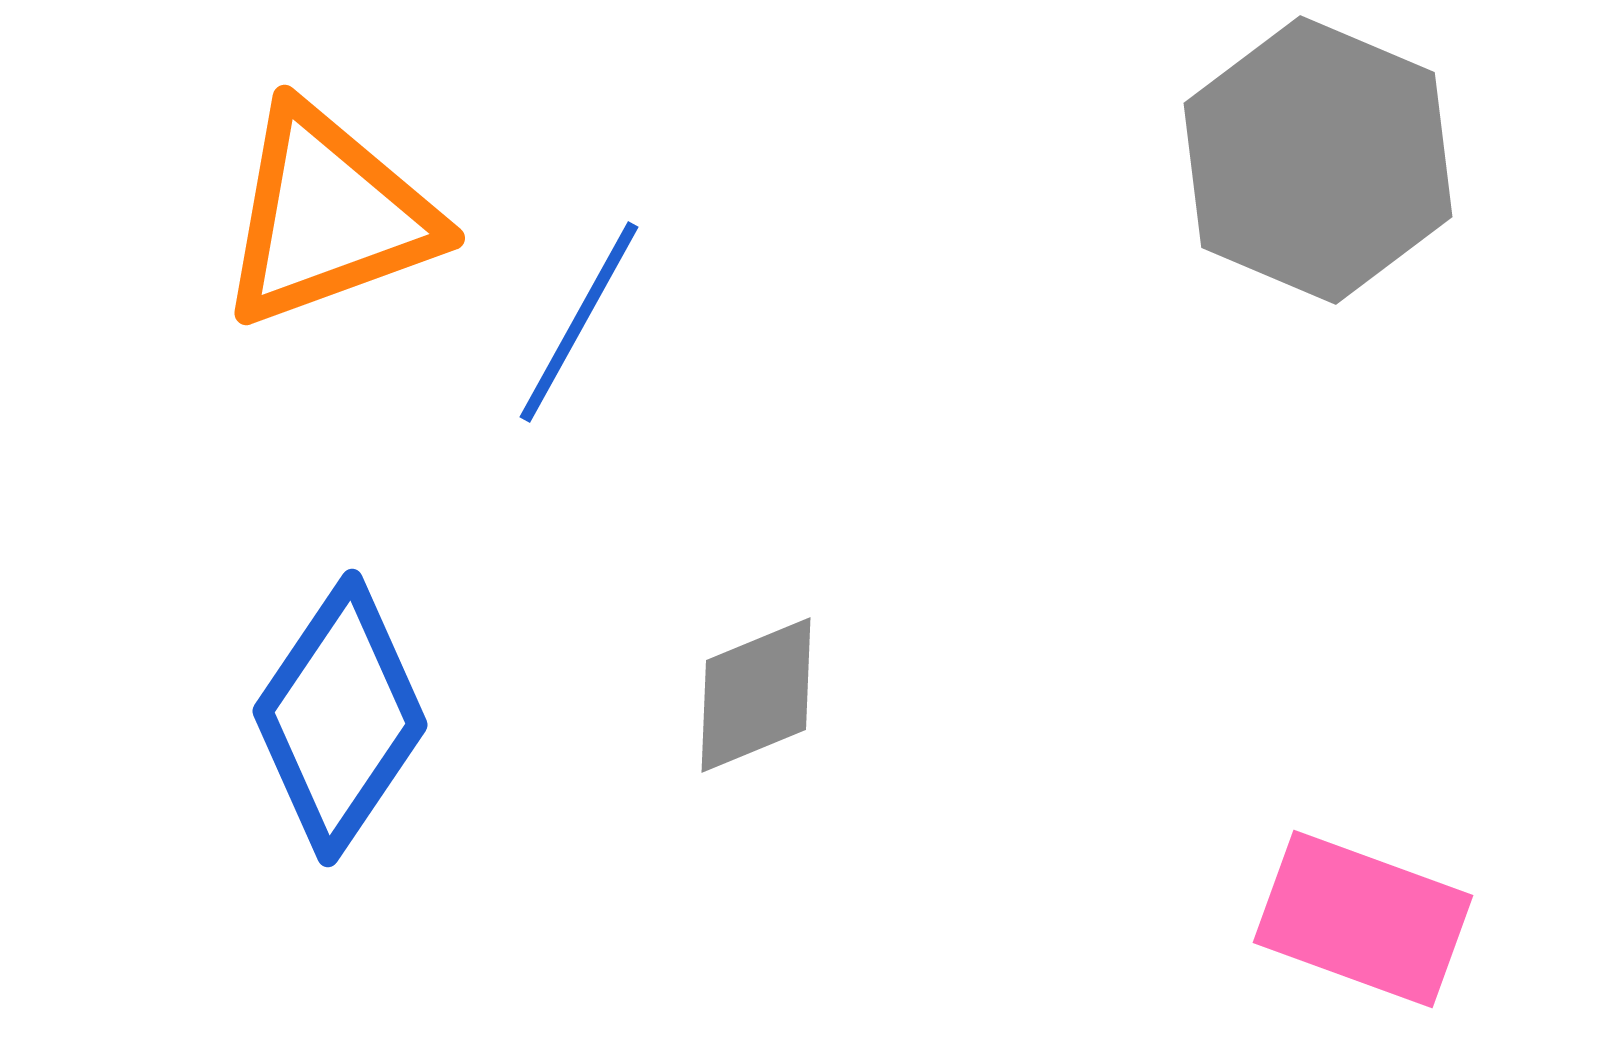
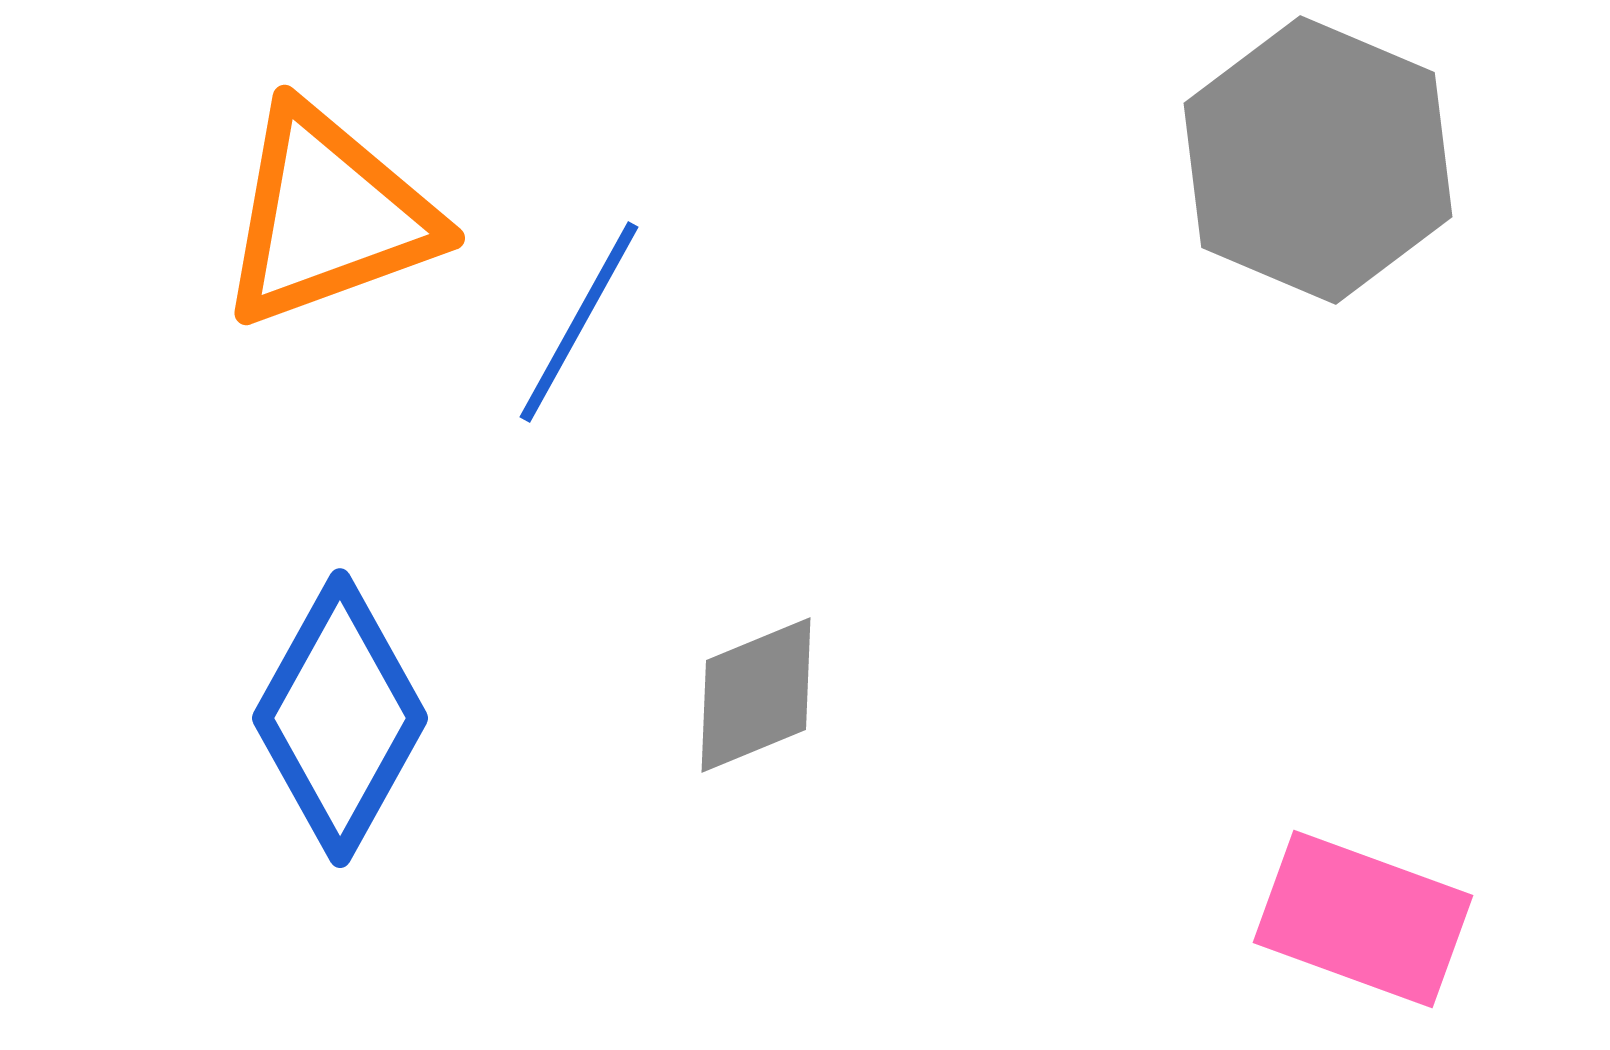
blue diamond: rotated 5 degrees counterclockwise
